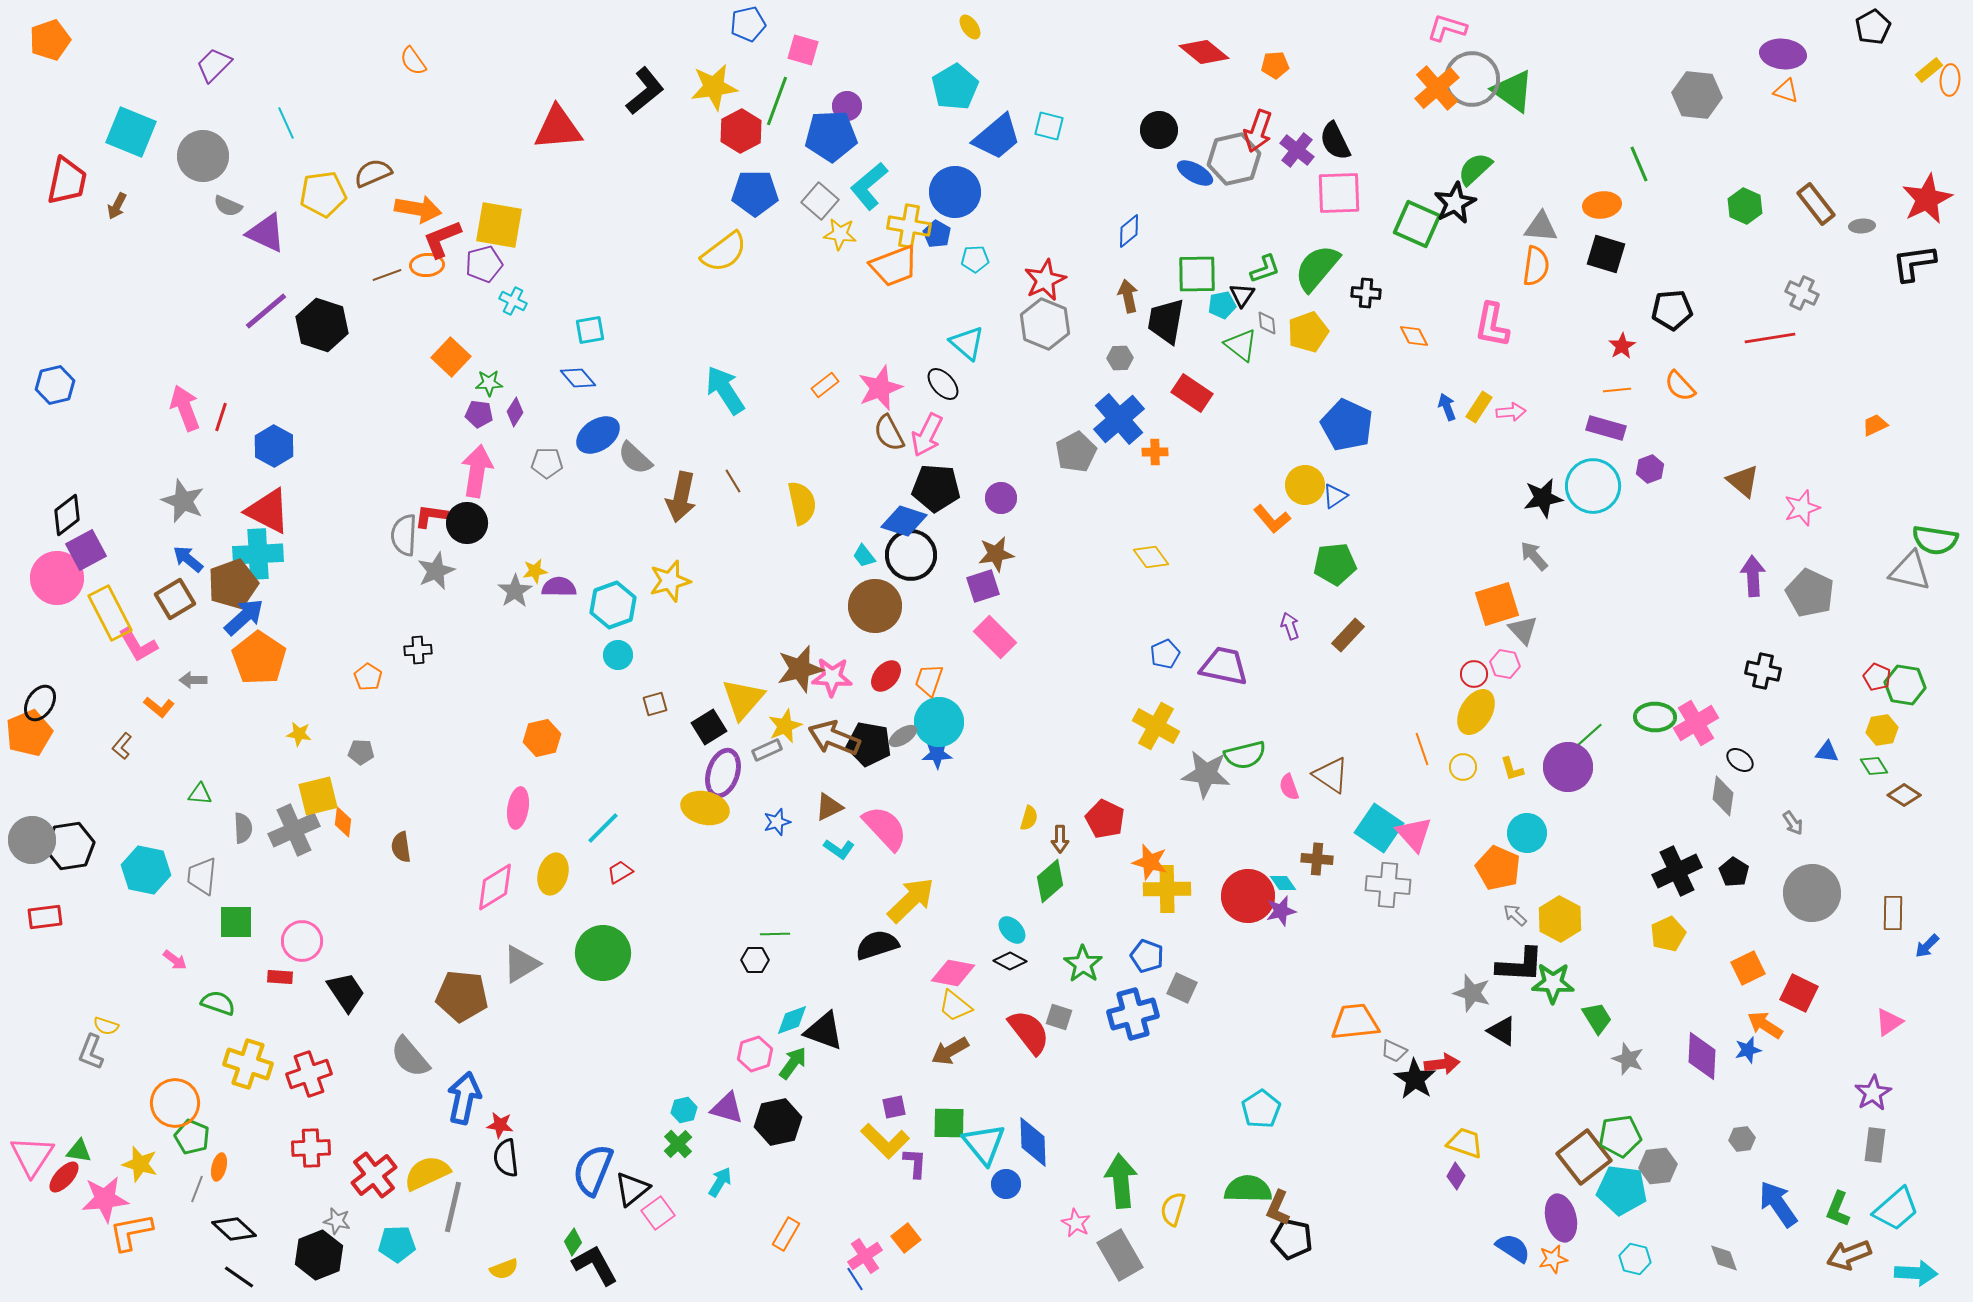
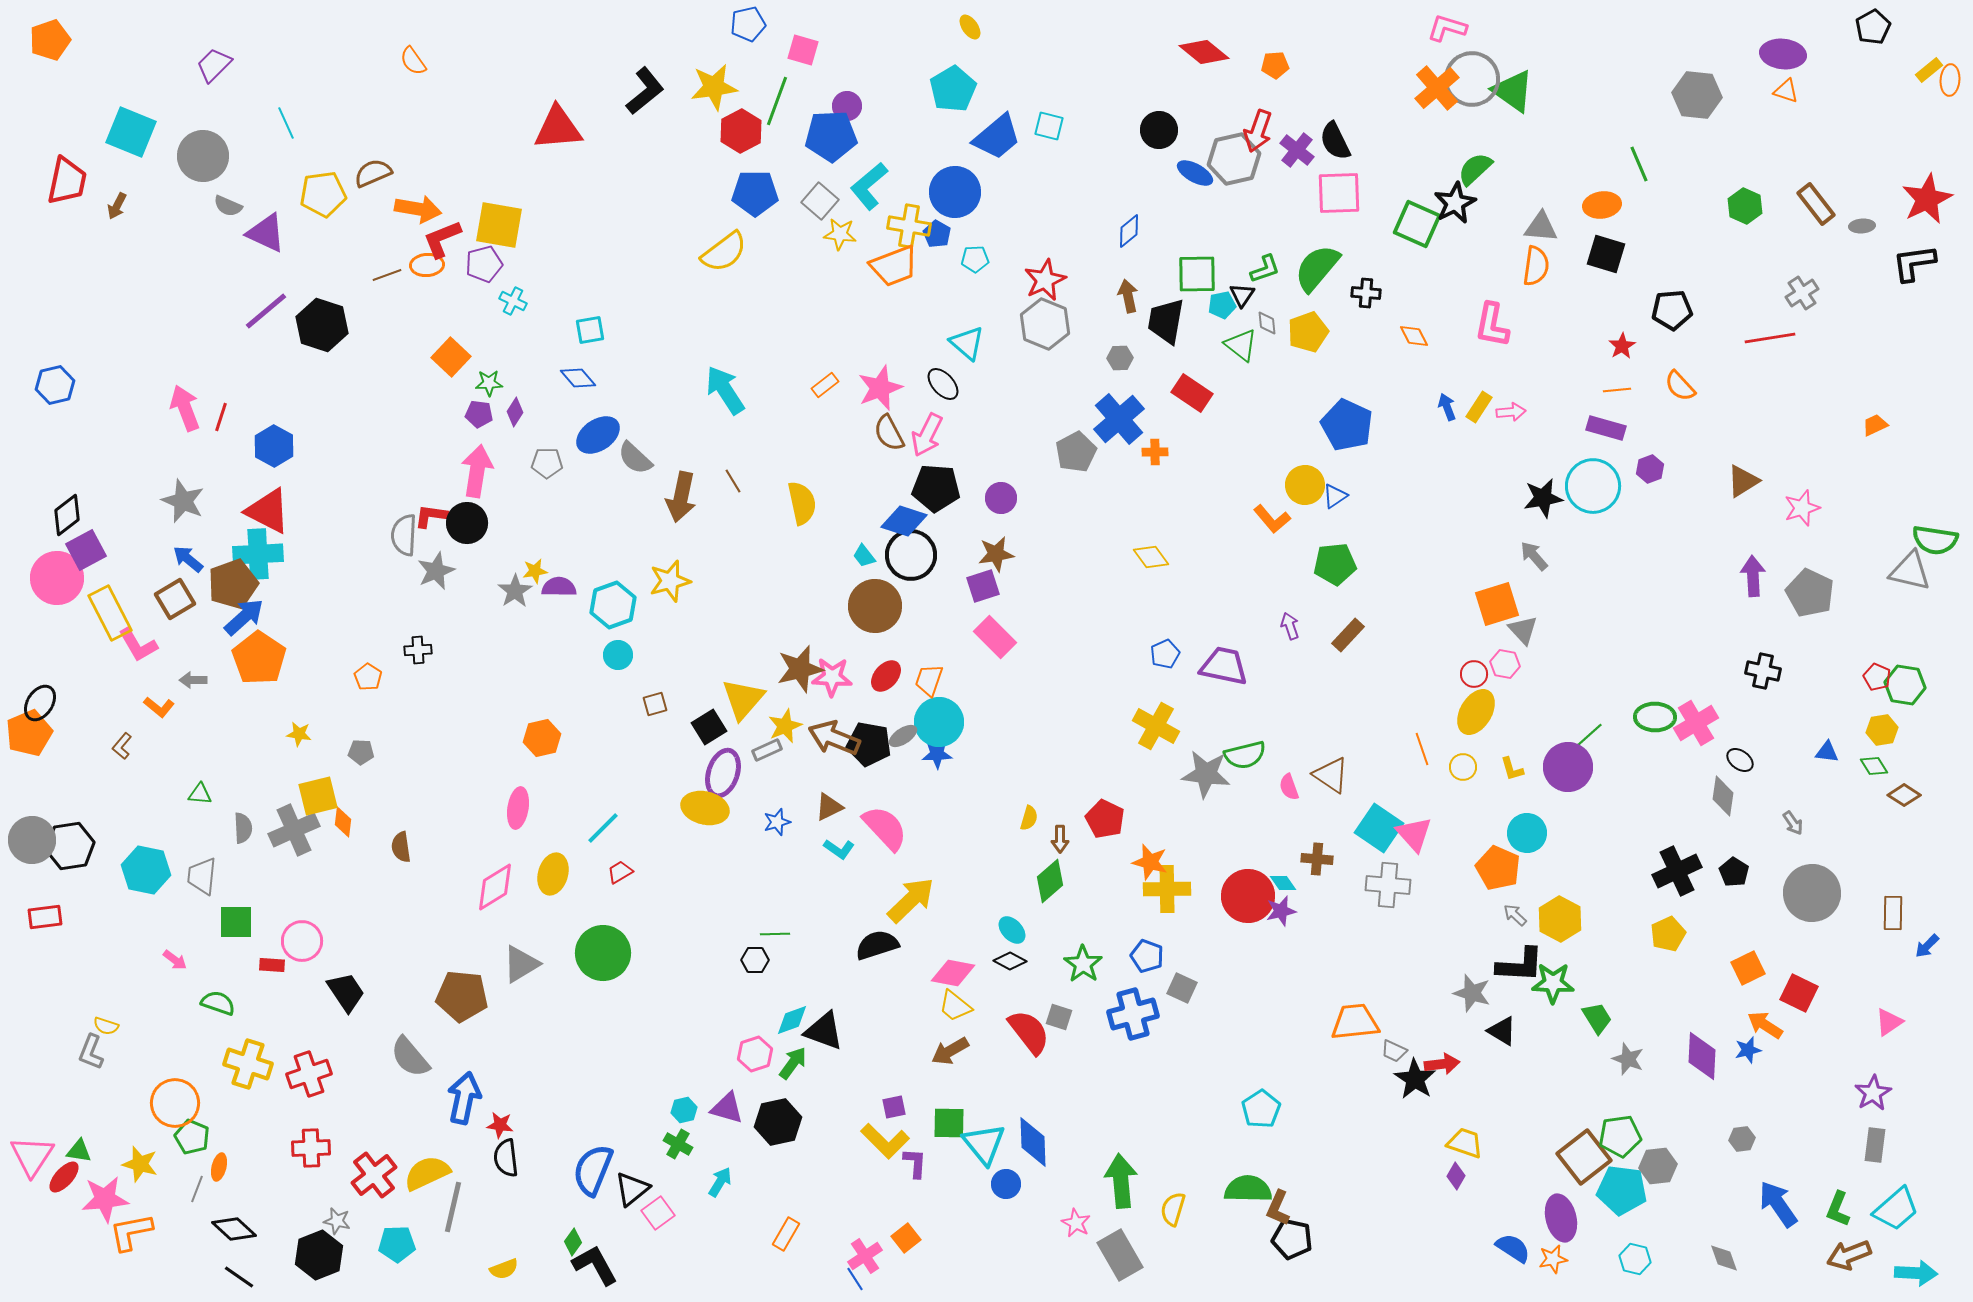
cyan pentagon at (955, 87): moved 2 px left, 2 px down
gray cross at (1802, 293): rotated 32 degrees clockwise
brown triangle at (1743, 481): rotated 48 degrees clockwise
red rectangle at (280, 977): moved 8 px left, 12 px up
green cross at (678, 1144): rotated 16 degrees counterclockwise
